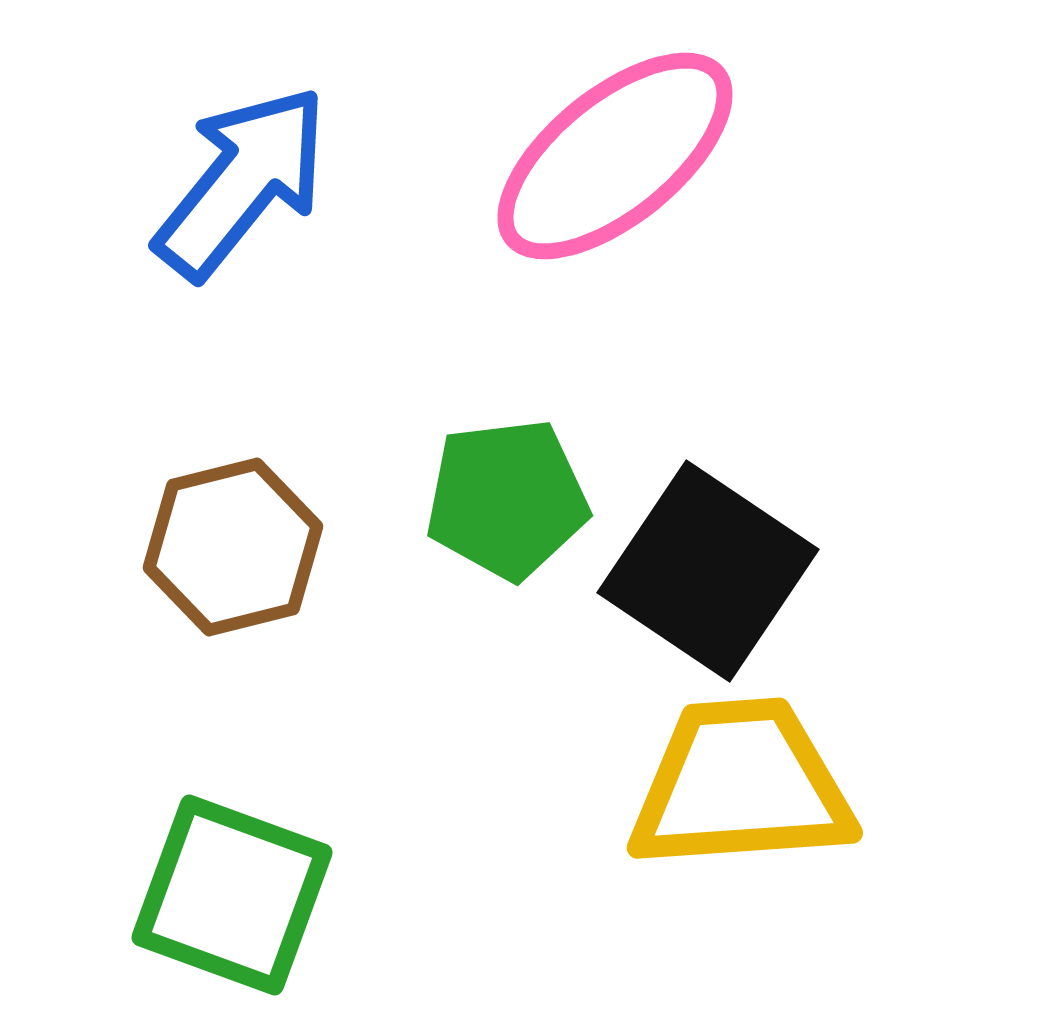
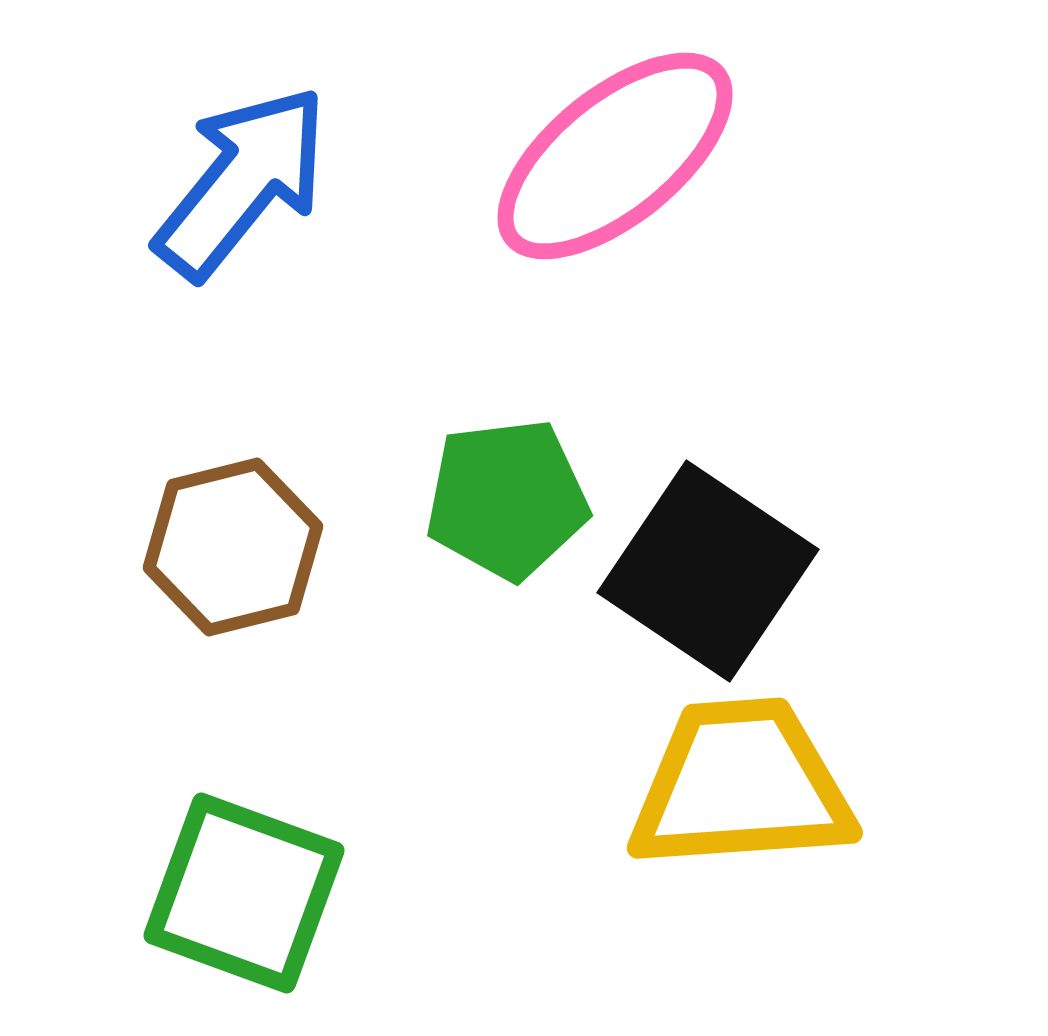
green square: moved 12 px right, 2 px up
